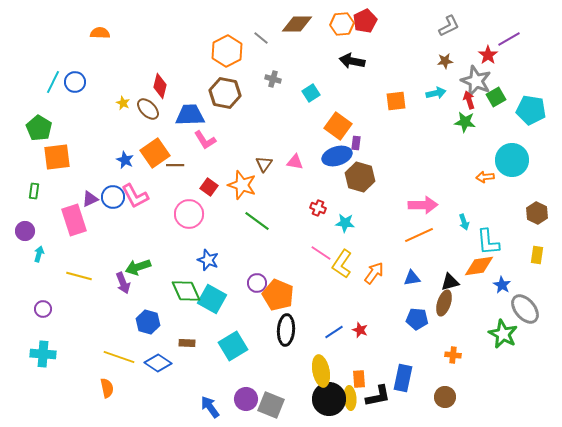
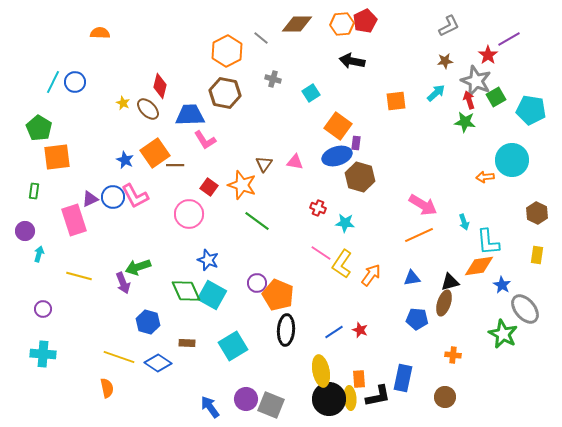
cyan arrow at (436, 93): rotated 30 degrees counterclockwise
pink arrow at (423, 205): rotated 32 degrees clockwise
orange arrow at (374, 273): moved 3 px left, 2 px down
cyan square at (212, 299): moved 4 px up
